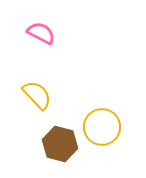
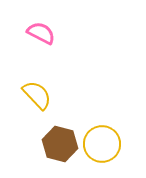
yellow circle: moved 17 px down
